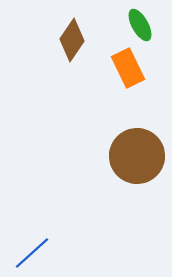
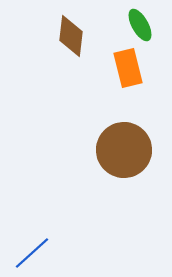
brown diamond: moved 1 px left, 4 px up; rotated 27 degrees counterclockwise
orange rectangle: rotated 12 degrees clockwise
brown circle: moved 13 px left, 6 px up
